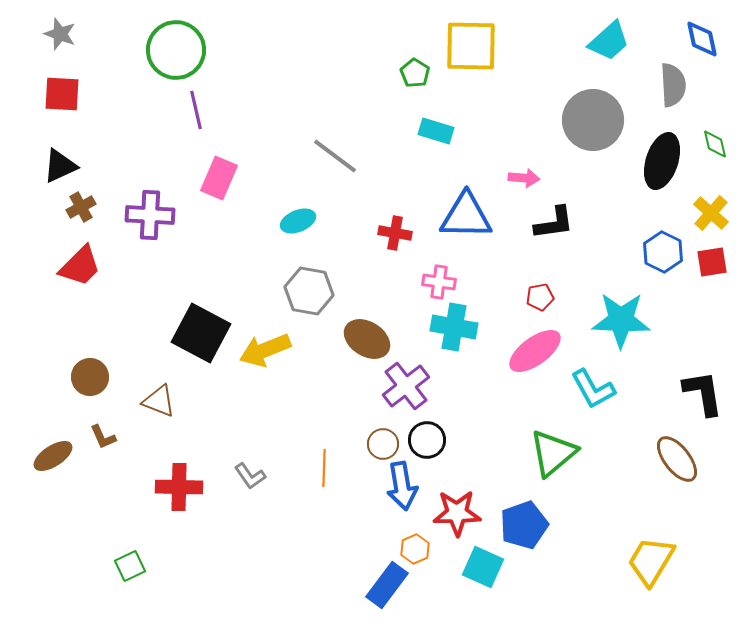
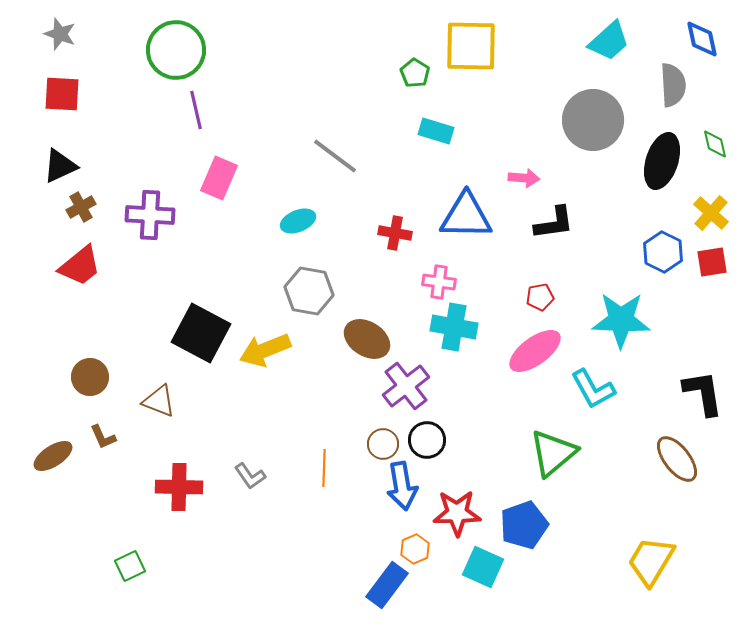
red trapezoid at (80, 266): rotated 6 degrees clockwise
